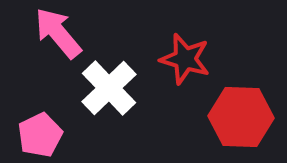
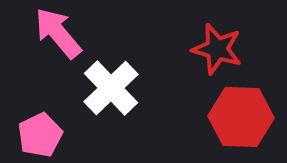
red star: moved 32 px right, 10 px up
white cross: moved 2 px right
